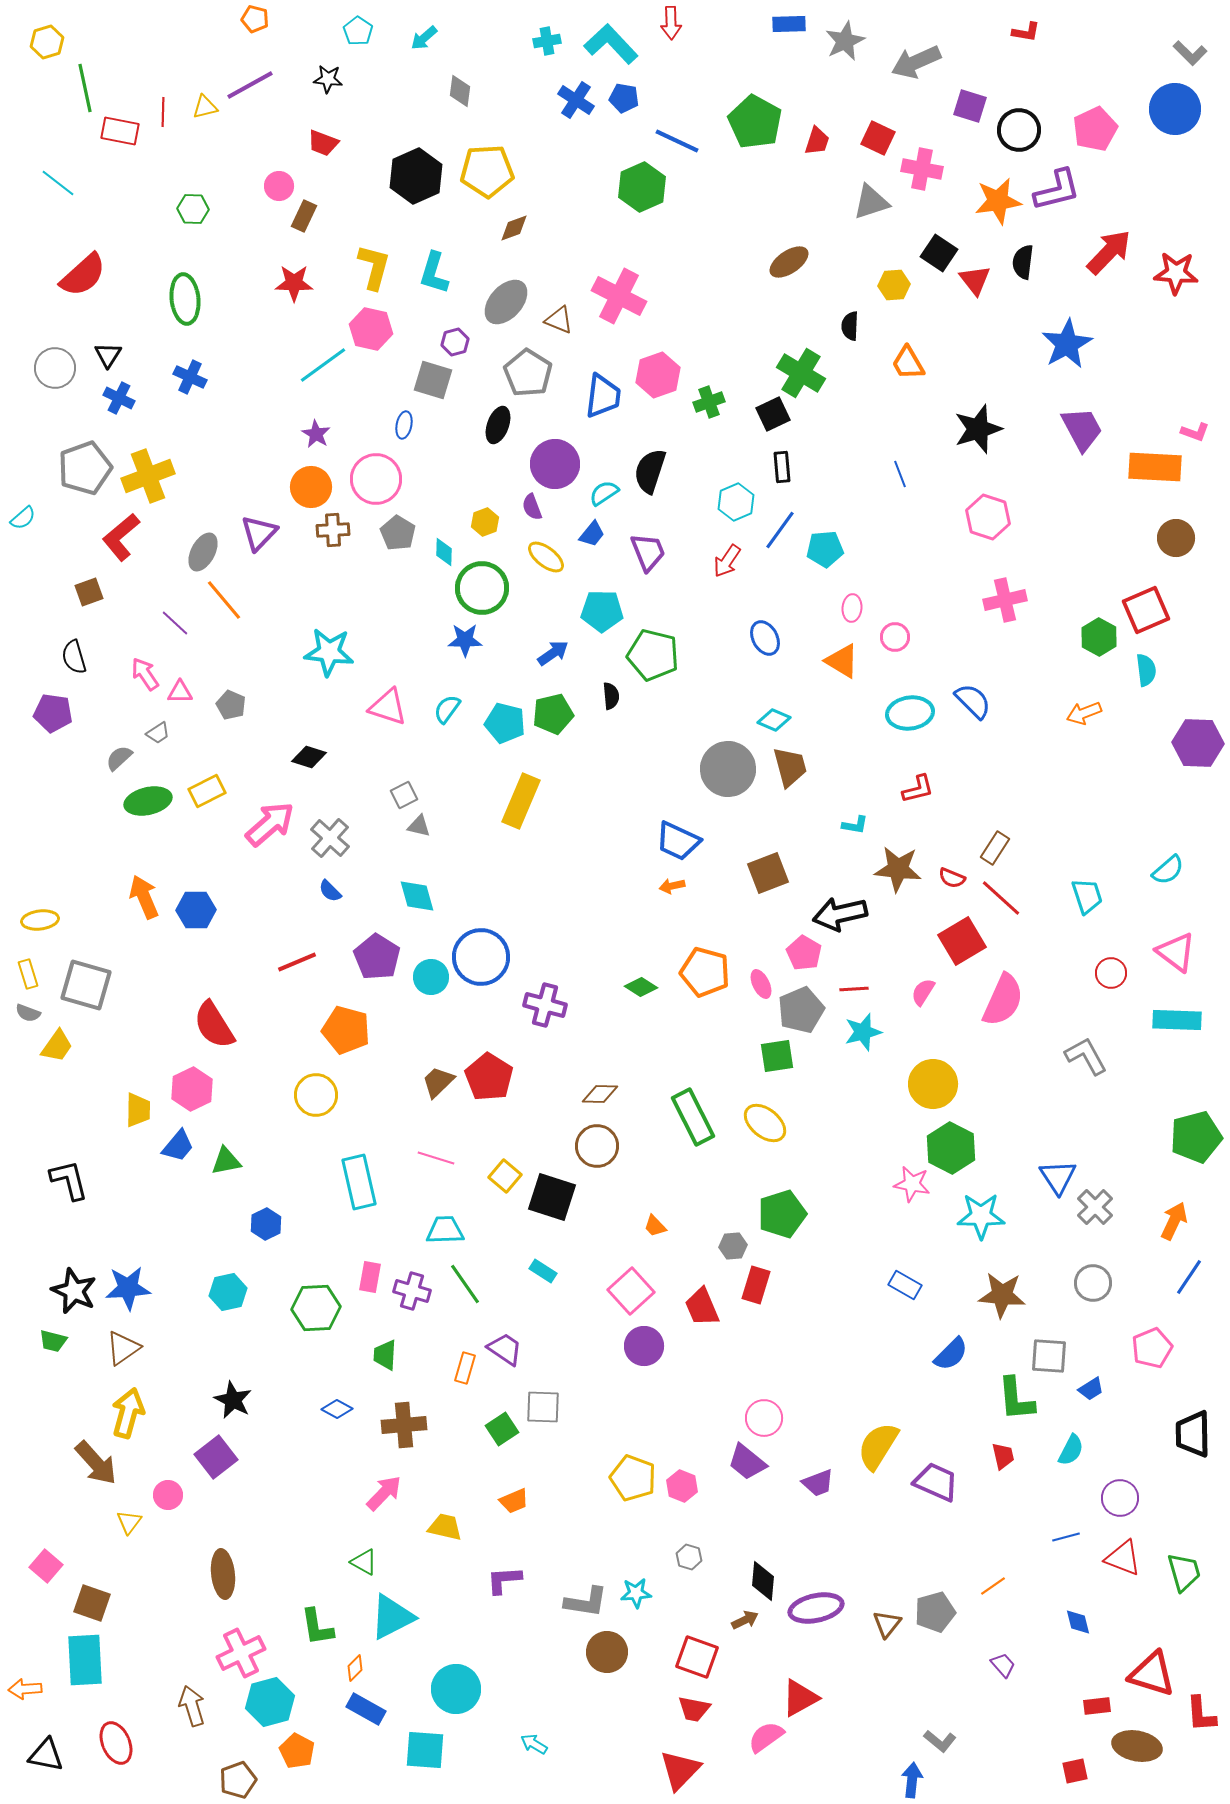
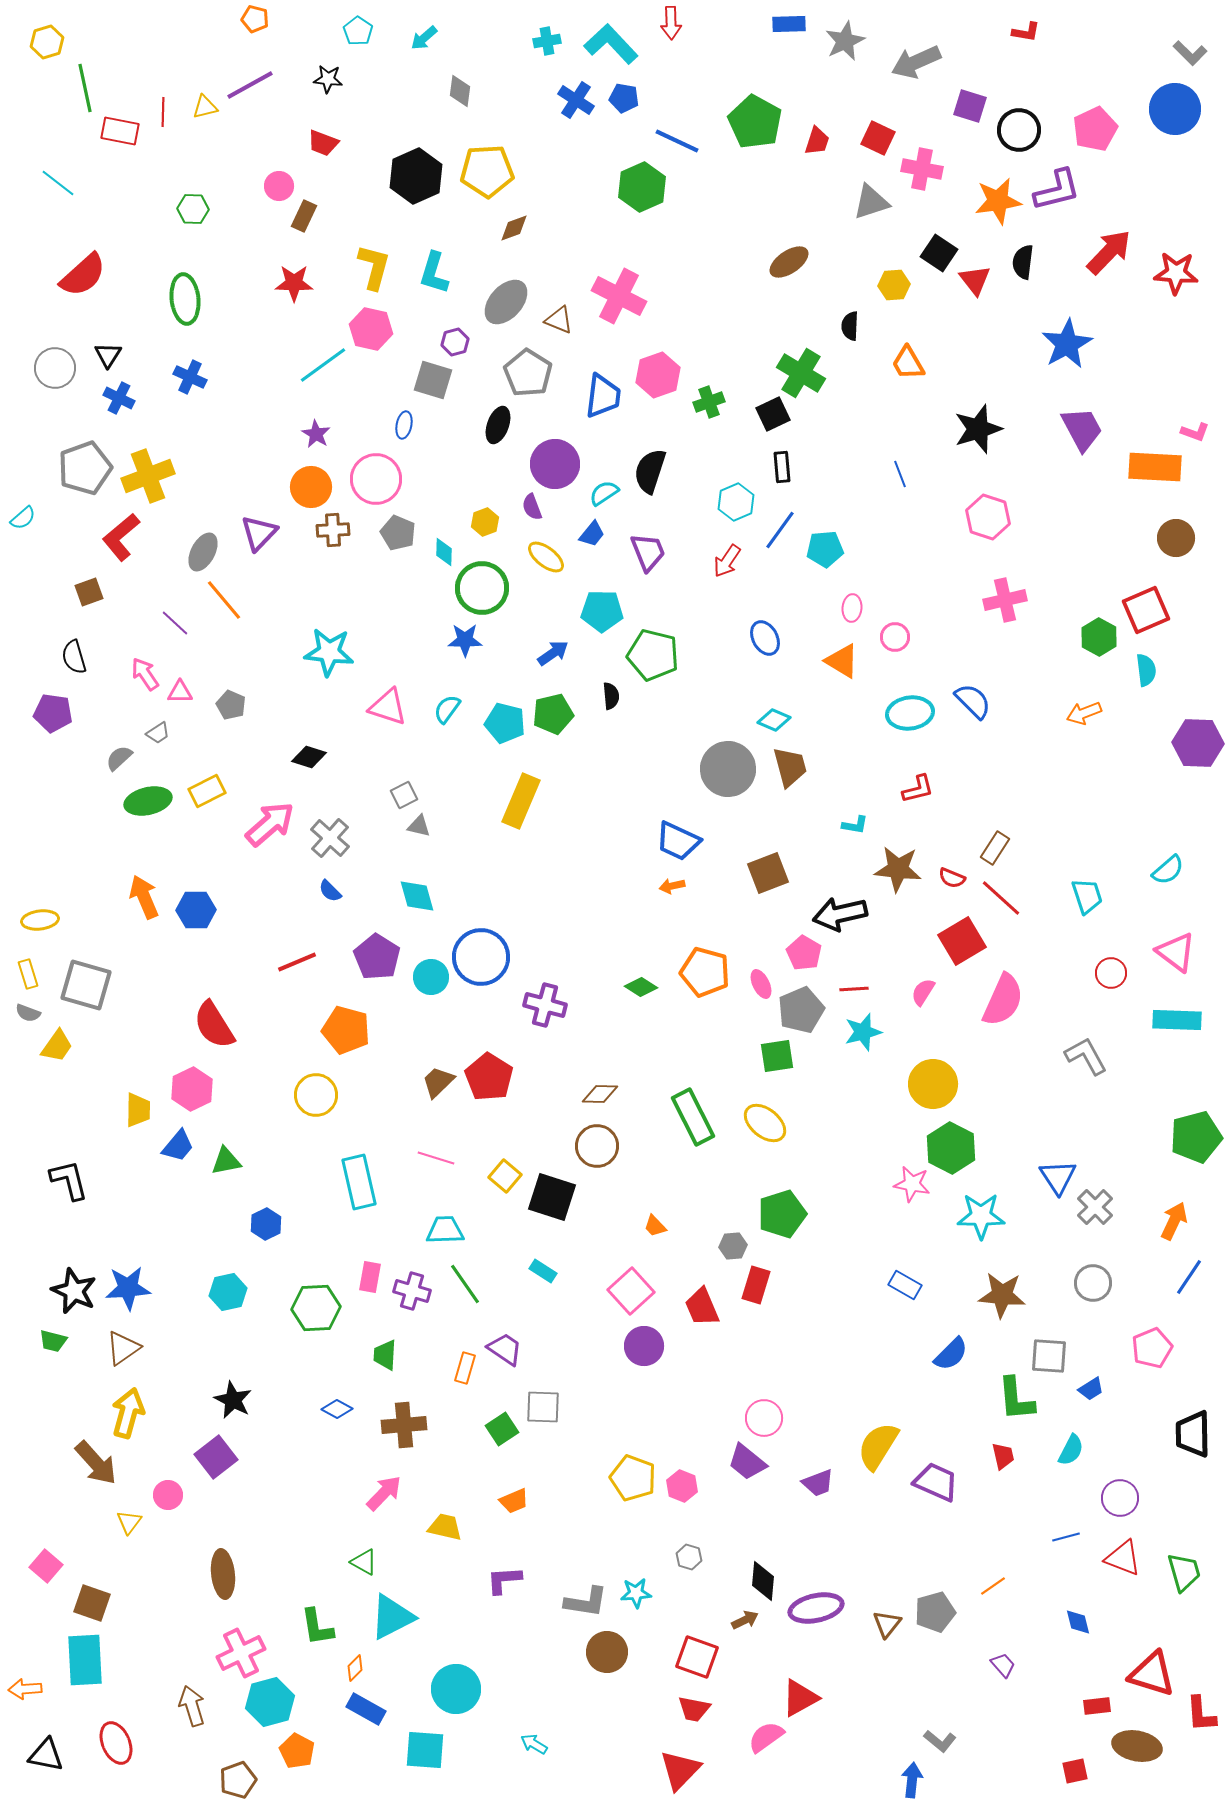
gray pentagon at (398, 533): rotated 8 degrees counterclockwise
